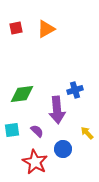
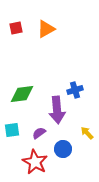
purple semicircle: moved 2 px right, 2 px down; rotated 80 degrees counterclockwise
